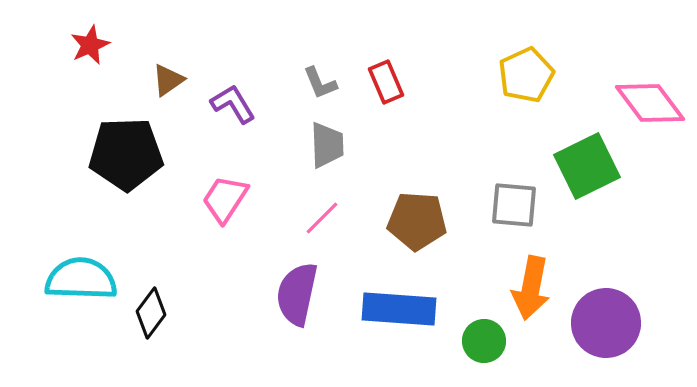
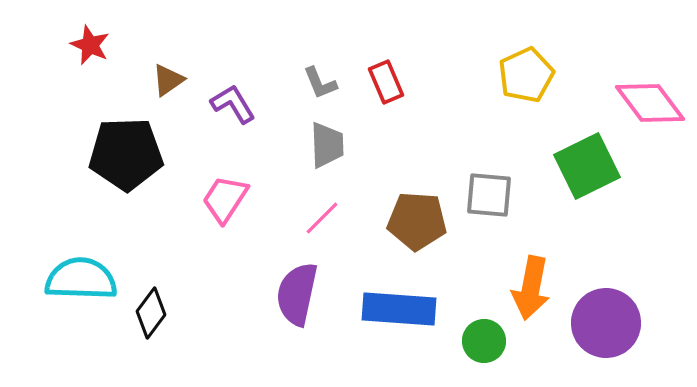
red star: rotated 24 degrees counterclockwise
gray square: moved 25 px left, 10 px up
